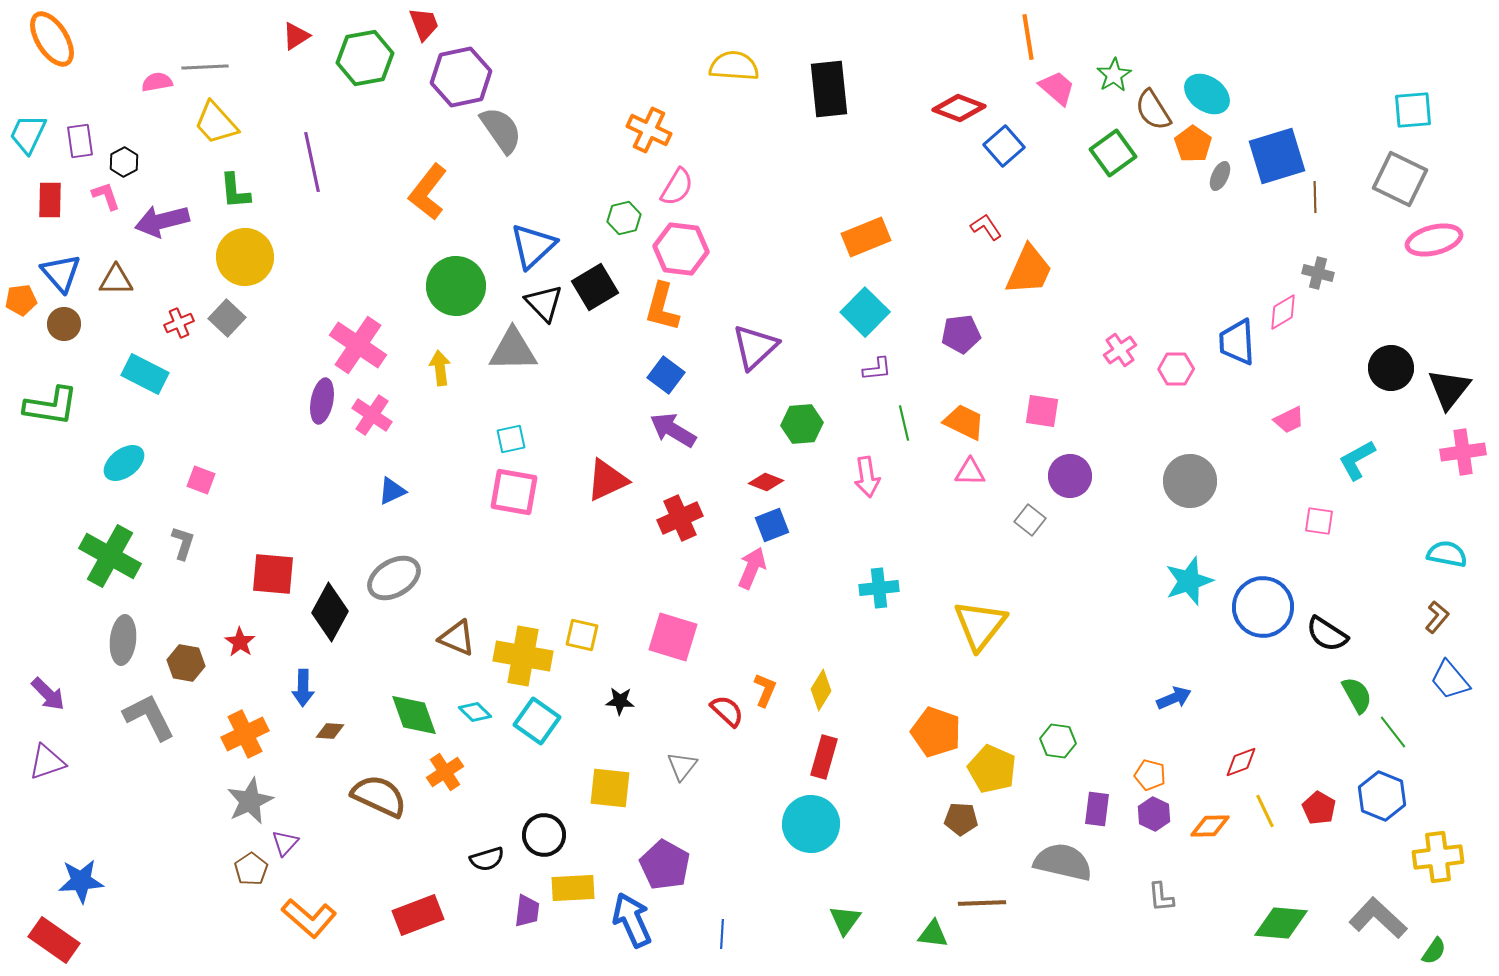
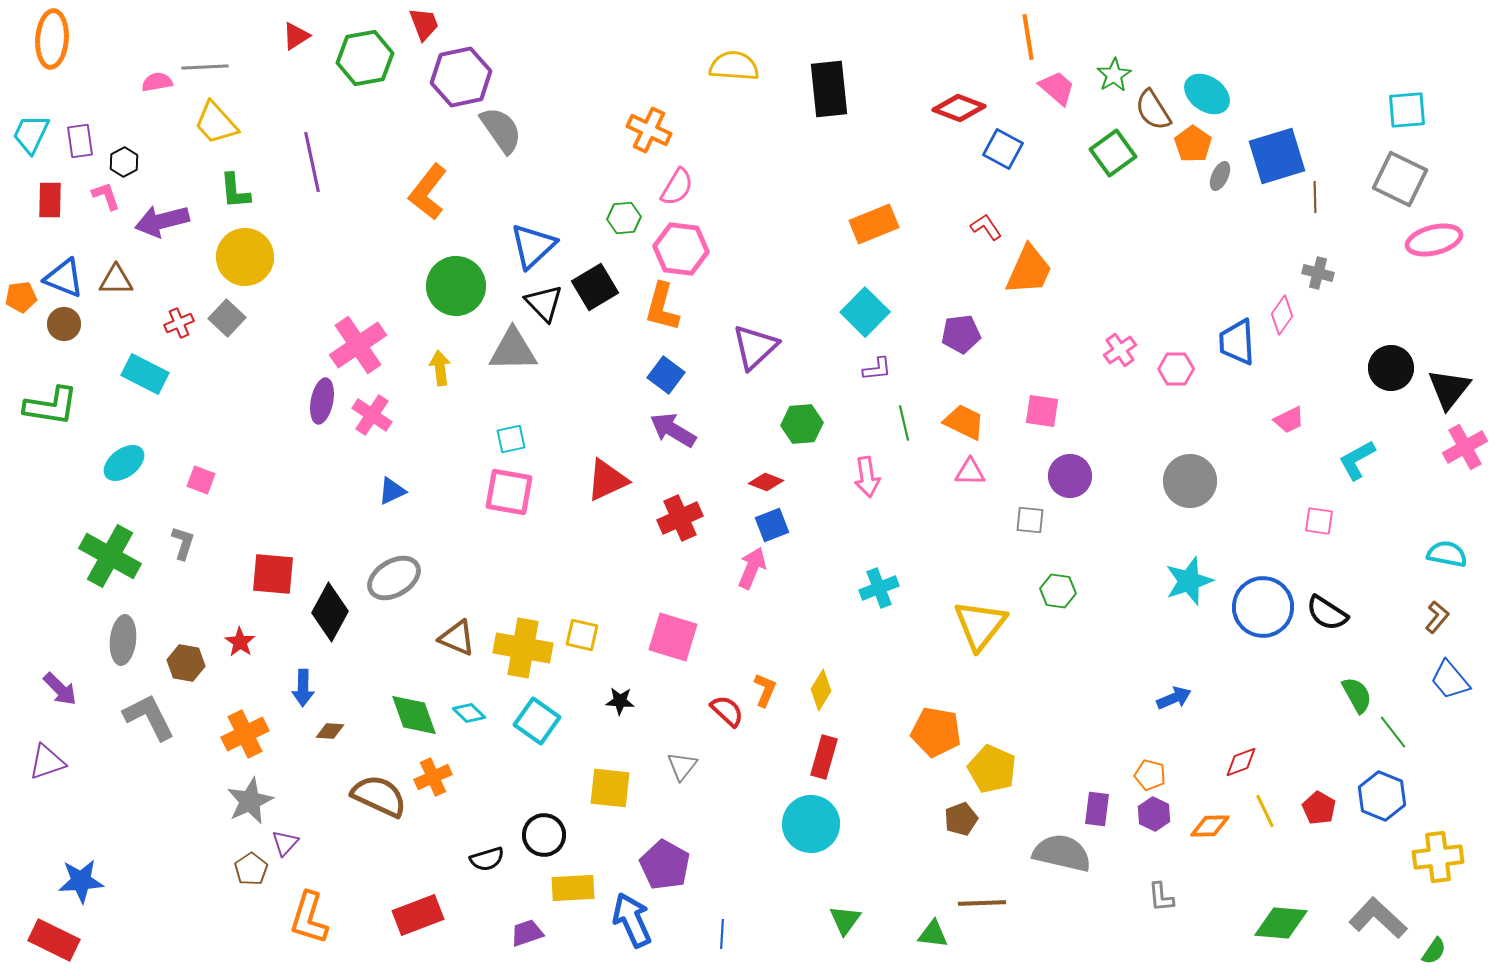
orange ellipse at (52, 39): rotated 36 degrees clockwise
cyan square at (1413, 110): moved 6 px left
cyan trapezoid at (28, 134): moved 3 px right
blue square at (1004, 146): moved 1 px left, 3 px down; rotated 21 degrees counterclockwise
green hexagon at (624, 218): rotated 8 degrees clockwise
orange rectangle at (866, 237): moved 8 px right, 13 px up
blue triangle at (61, 273): moved 3 px right, 5 px down; rotated 27 degrees counterclockwise
orange pentagon at (21, 300): moved 3 px up
pink diamond at (1283, 312): moved 1 px left, 3 px down; rotated 24 degrees counterclockwise
pink cross at (358, 345): rotated 22 degrees clockwise
pink cross at (1463, 452): moved 2 px right, 5 px up; rotated 21 degrees counterclockwise
pink square at (514, 492): moved 5 px left
gray square at (1030, 520): rotated 32 degrees counterclockwise
cyan cross at (879, 588): rotated 15 degrees counterclockwise
black semicircle at (1327, 634): moved 21 px up
yellow cross at (523, 656): moved 8 px up
purple arrow at (48, 694): moved 12 px right, 5 px up
cyan diamond at (475, 712): moved 6 px left, 1 px down
orange pentagon at (936, 732): rotated 9 degrees counterclockwise
green hexagon at (1058, 741): moved 150 px up
orange cross at (445, 772): moved 12 px left, 5 px down; rotated 9 degrees clockwise
brown pentagon at (961, 819): rotated 24 degrees counterclockwise
gray semicircle at (1063, 862): moved 1 px left, 9 px up
purple trapezoid at (527, 911): moved 22 px down; rotated 116 degrees counterclockwise
orange L-shape at (309, 918): rotated 66 degrees clockwise
red rectangle at (54, 940): rotated 9 degrees counterclockwise
